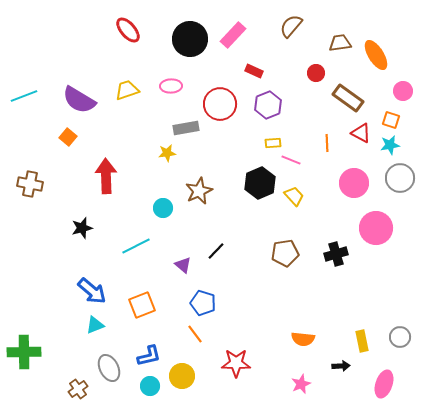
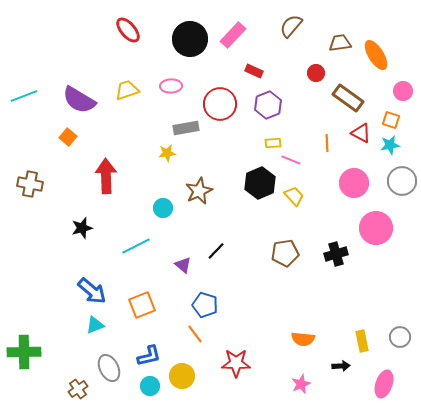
gray circle at (400, 178): moved 2 px right, 3 px down
blue pentagon at (203, 303): moved 2 px right, 2 px down
